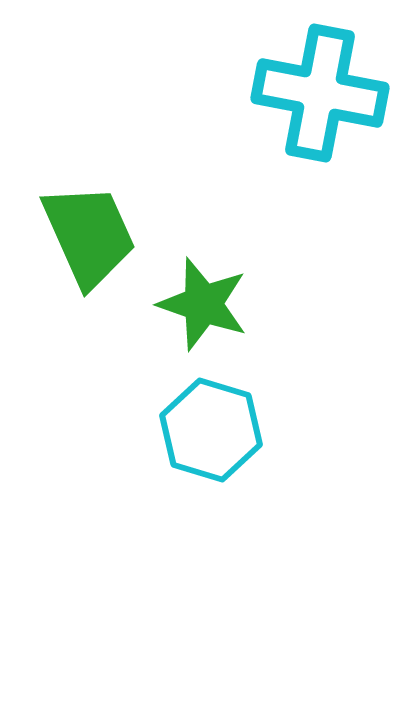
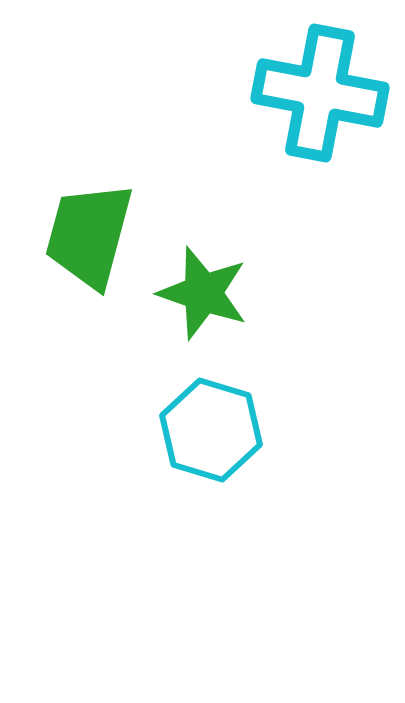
green trapezoid: rotated 141 degrees counterclockwise
green star: moved 11 px up
